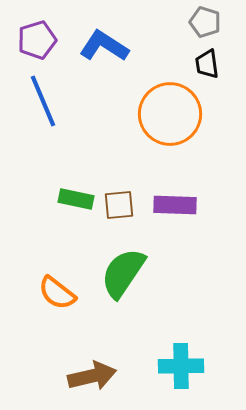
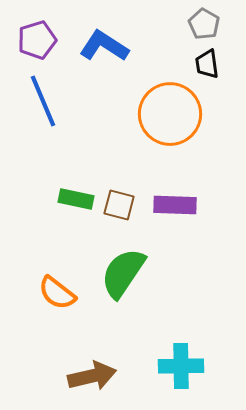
gray pentagon: moved 1 px left, 2 px down; rotated 12 degrees clockwise
brown square: rotated 20 degrees clockwise
